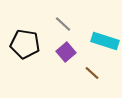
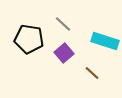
black pentagon: moved 4 px right, 5 px up
purple square: moved 2 px left, 1 px down
